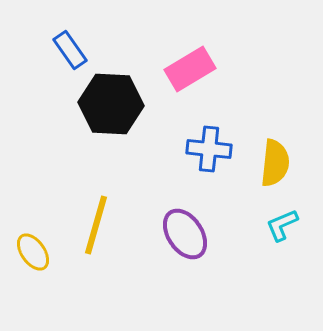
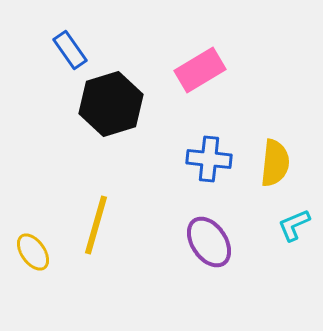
pink rectangle: moved 10 px right, 1 px down
black hexagon: rotated 20 degrees counterclockwise
blue cross: moved 10 px down
cyan L-shape: moved 12 px right
purple ellipse: moved 24 px right, 8 px down
